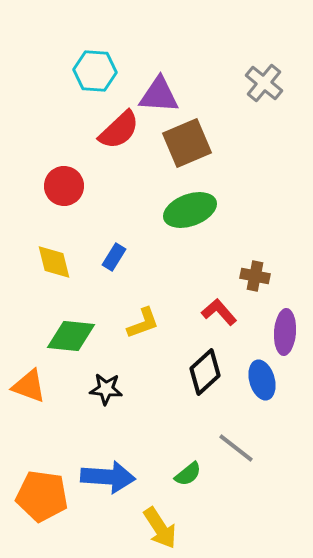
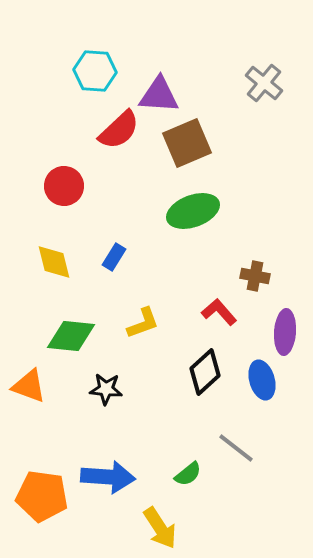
green ellipse: moved 3 px right, 1 px down
